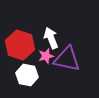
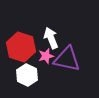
red hexagon: moved 1 px right, 2 px down
white hexagon: rotated 15 degrees clockwise
